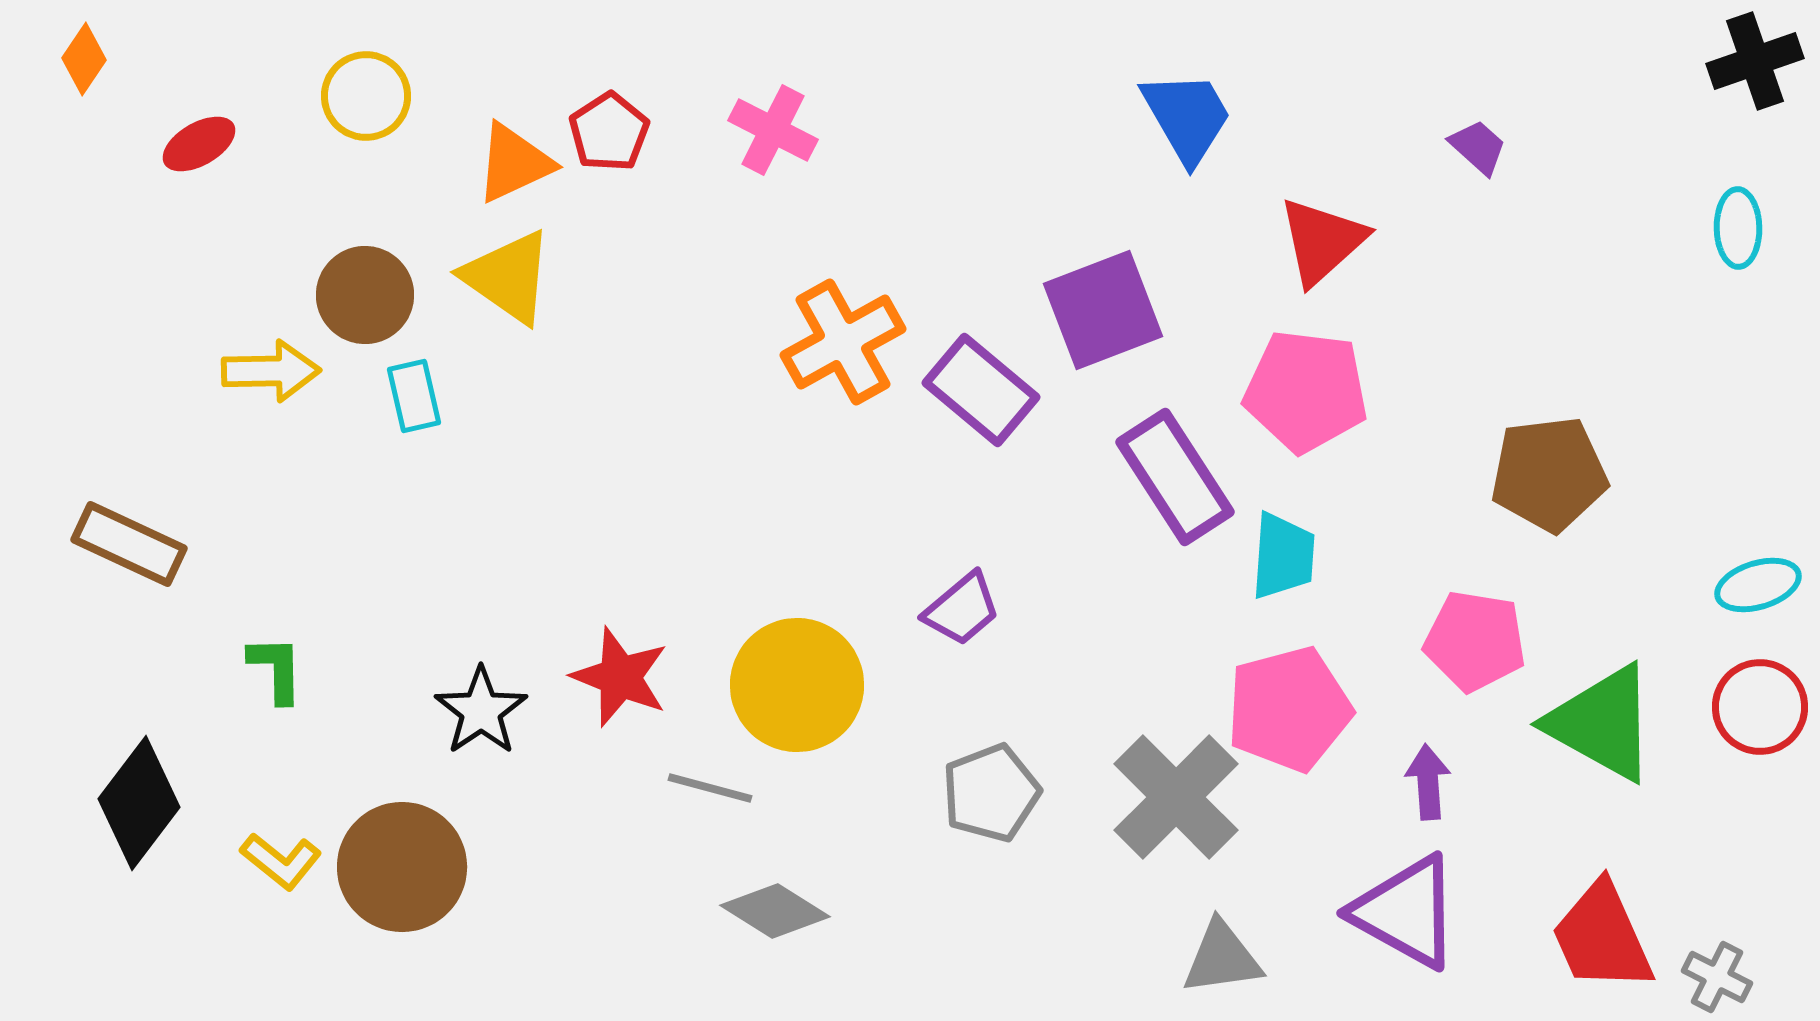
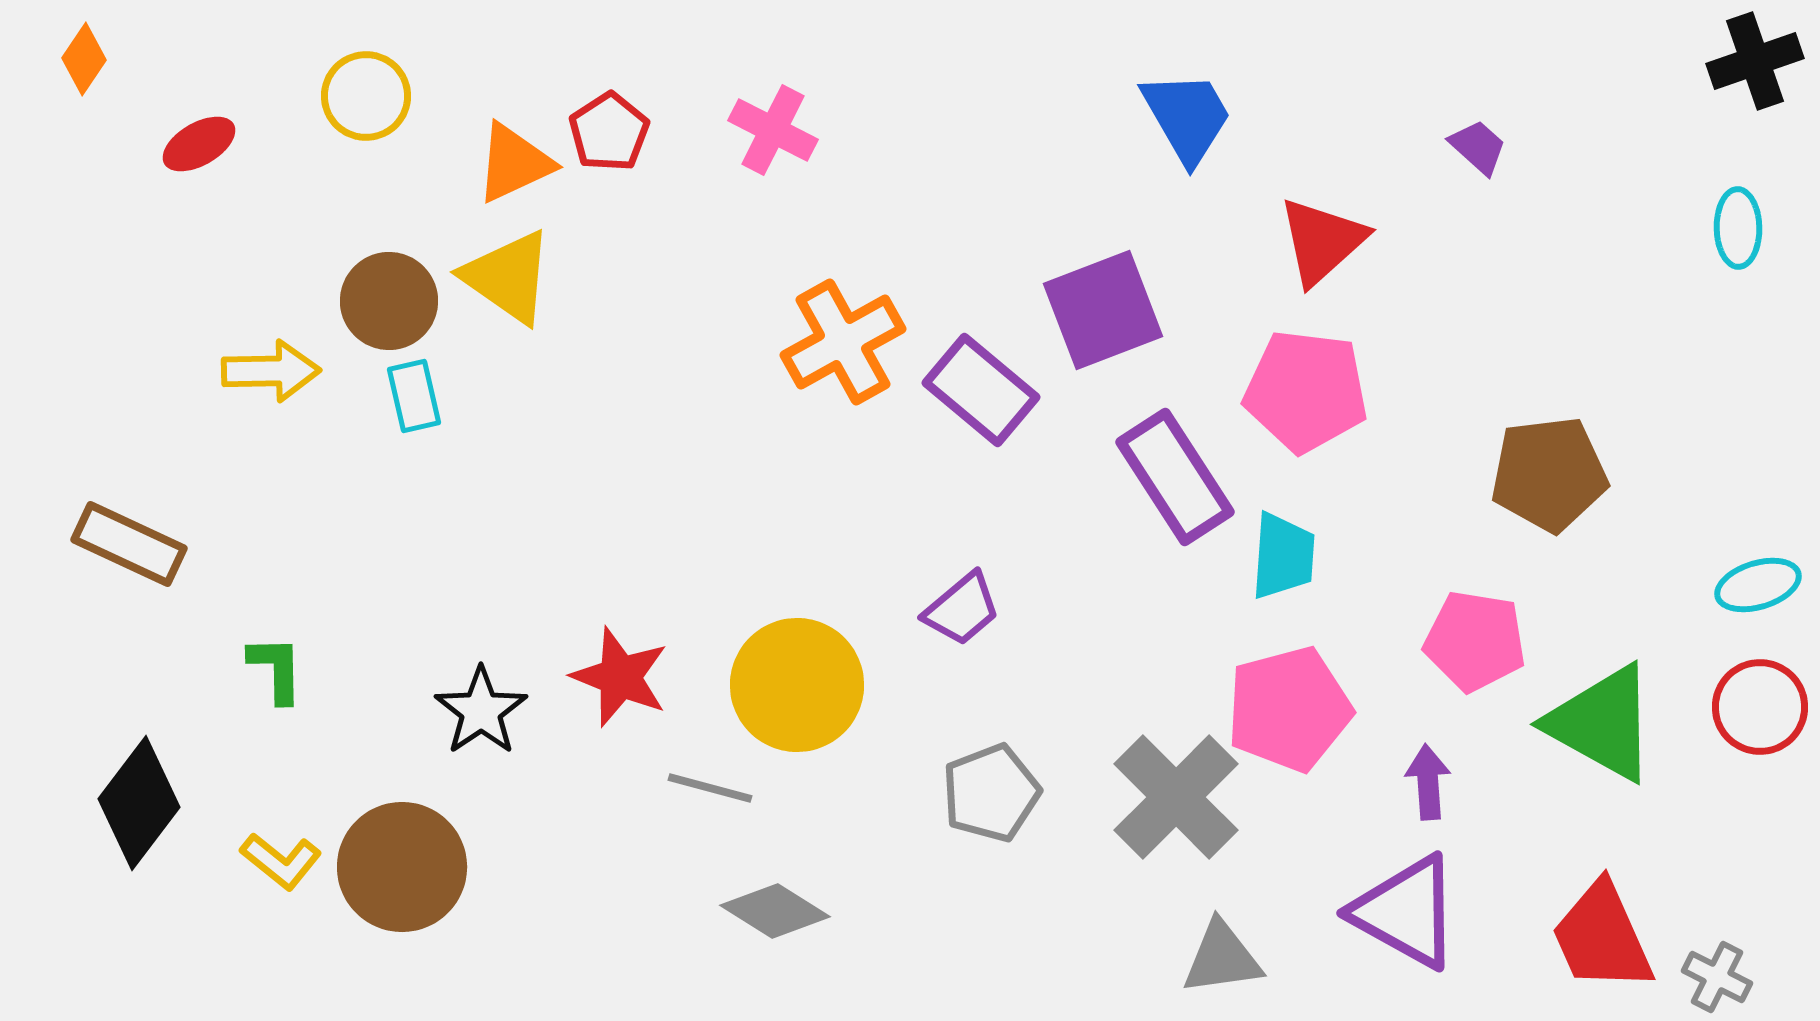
brown circle at (365, 295): moved 24 px right, 6 px down
